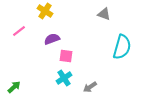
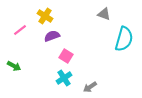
yellow cross: moved 5 px down
pink line: moved 1 px right, 1 px up
purple semicircle: moved 3 px up
cyan semicircle: moved 2 px right, 8 px up
pink square: rotated 24 degrees clockwise
green arrow: moved 21 px up; rotated 72 degrees clockwise
